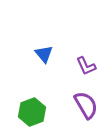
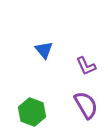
blue triangle: moved 4 px up
green hexagon: rotated 20 degrees counterclockwise
